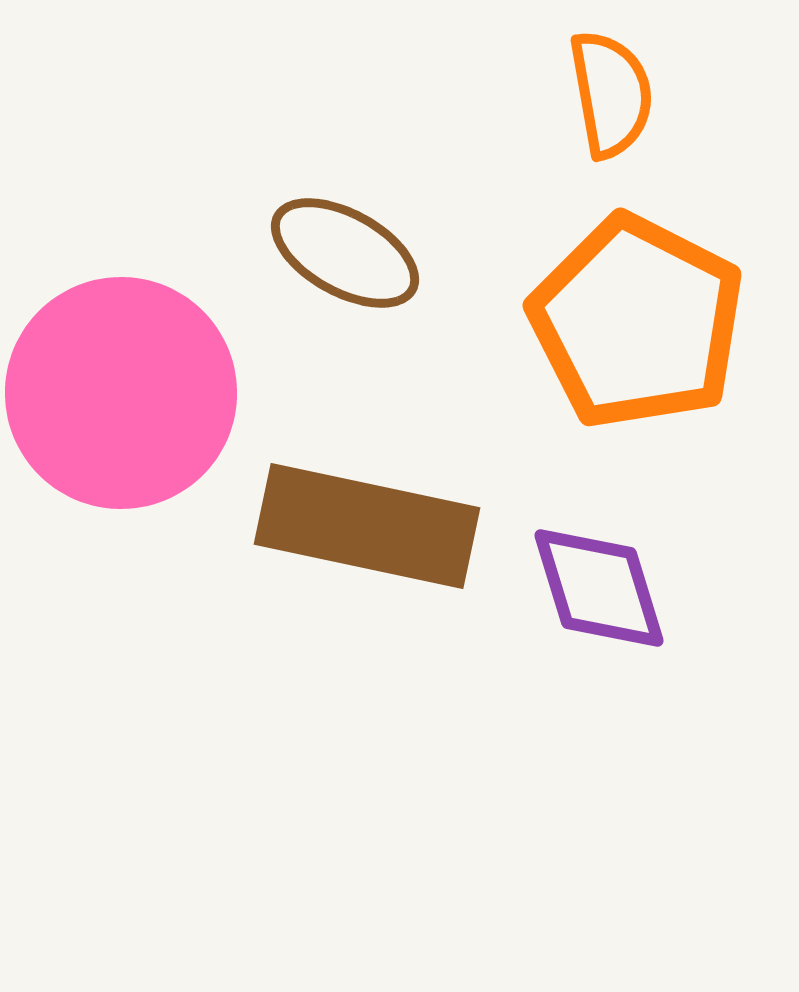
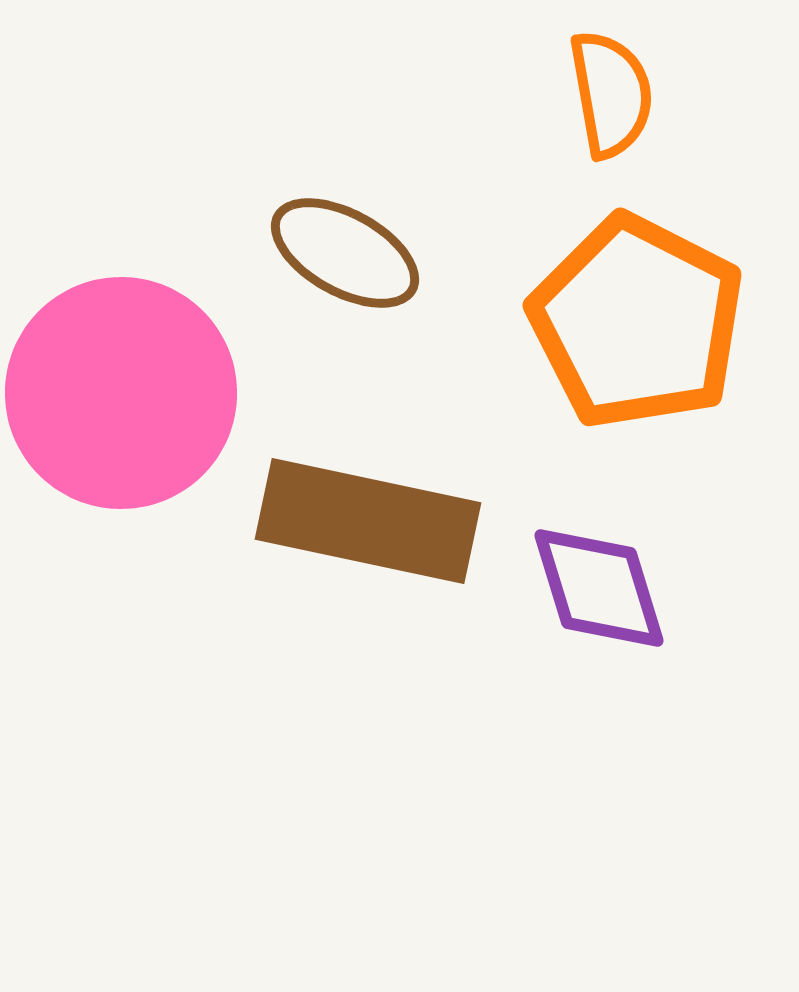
brown rectangle: moved 1 px right, 5 px up
